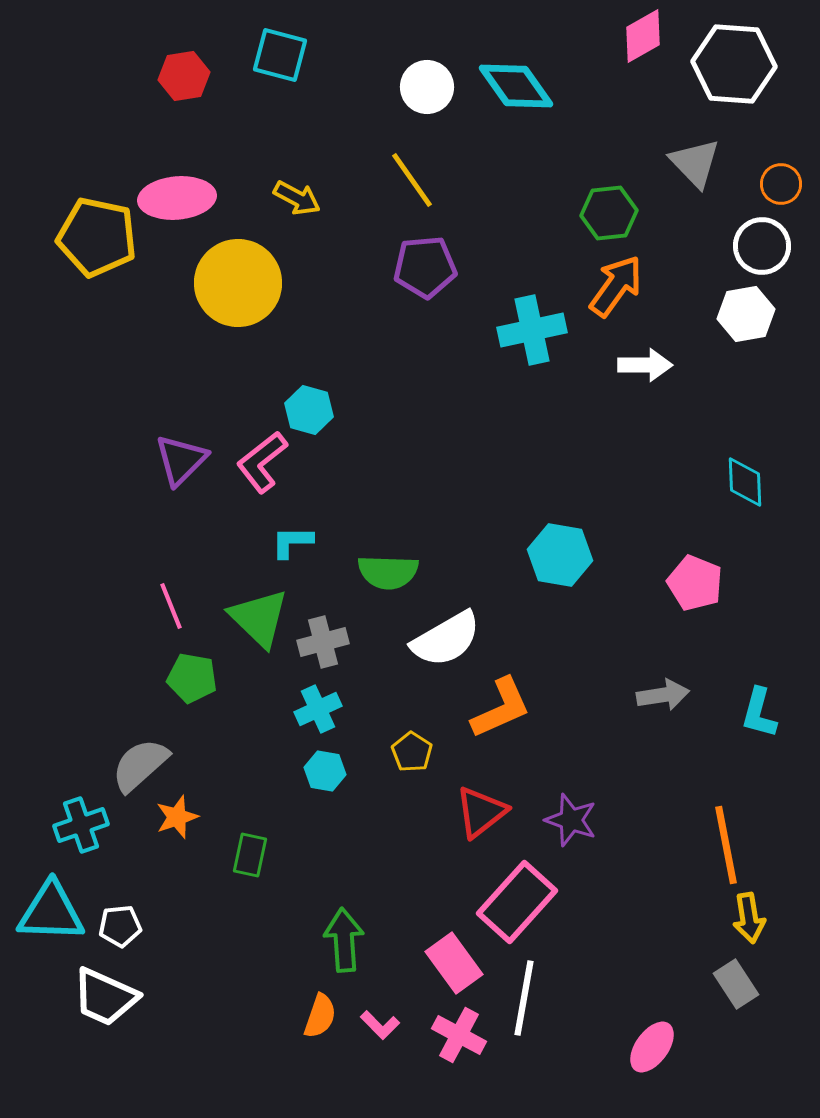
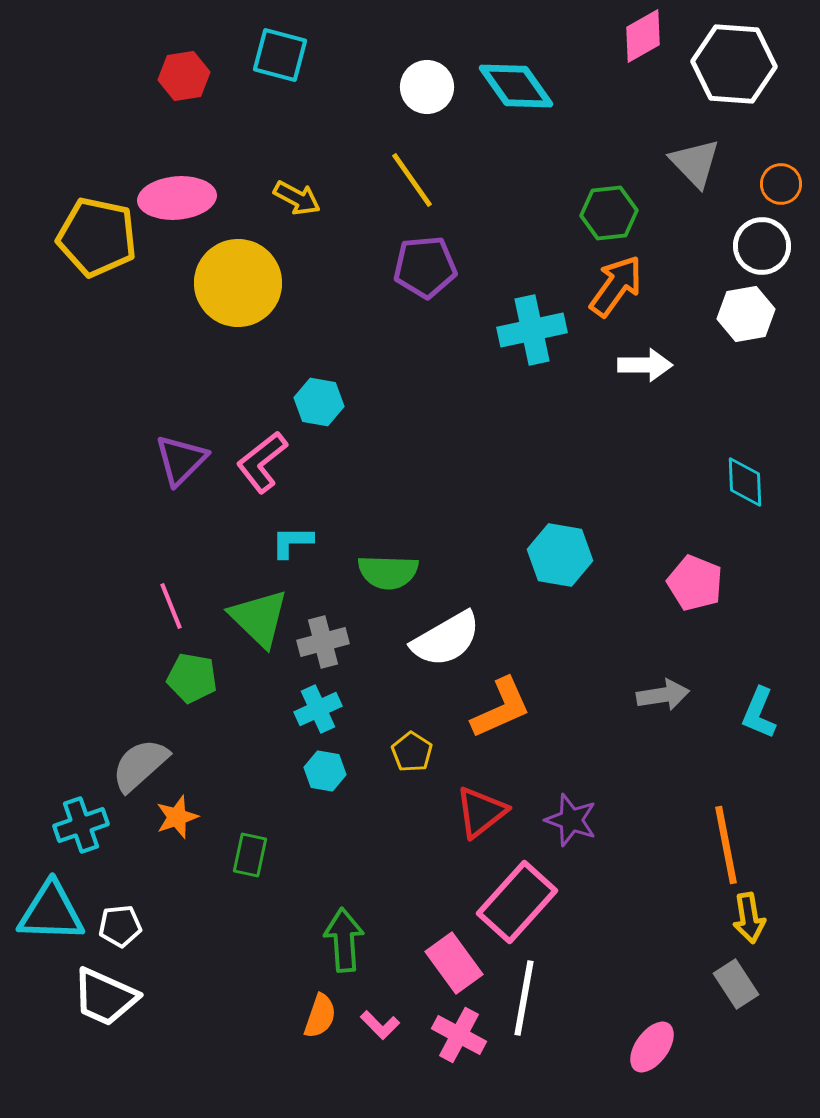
cyan hexagon at (309, 410): moved 10 px right, 8 px up; rotated 6 degrees counterclockwise
cyan L-shape at (759, 713): rotated 8 degrees clockwise
